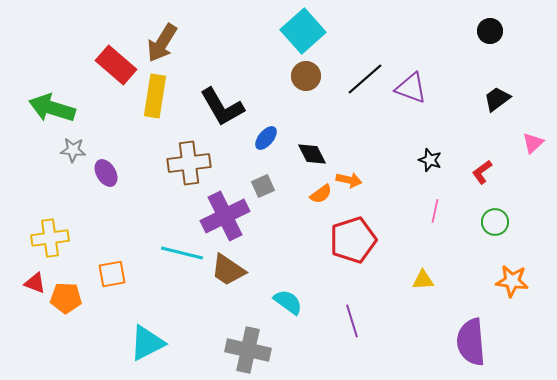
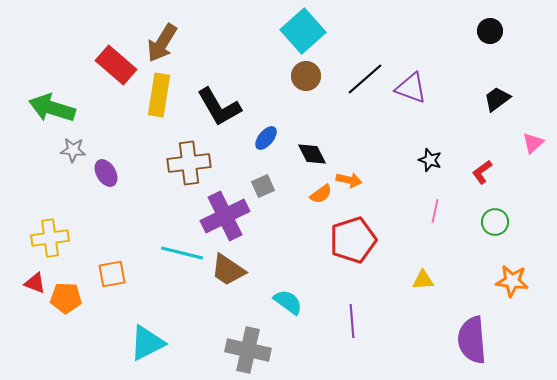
yellow rectangle: moved 4 px right, 1 px up
black L-shape: moved 3 px left
purple line: rotated 12 degrees clockwise
purple semicircle: moved 1 px right, 2 px up
